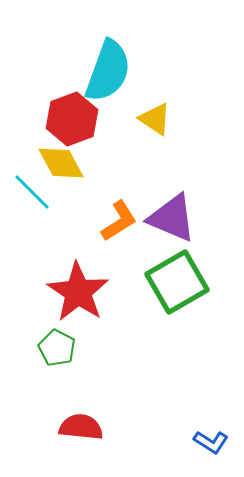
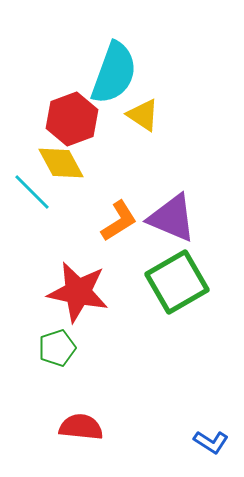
cyan semicircle: moved 6 px right, 2 px down
yellow triangle: moved 12 px left, 4 px up
red star: rotated 22 degrees counterclockwise
green pentagon: rotated 27 degrees clockwise
